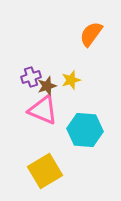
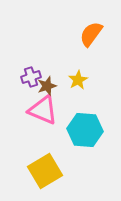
yellow star: moved 7 px right; rotated 12 degrees counterclockwise
